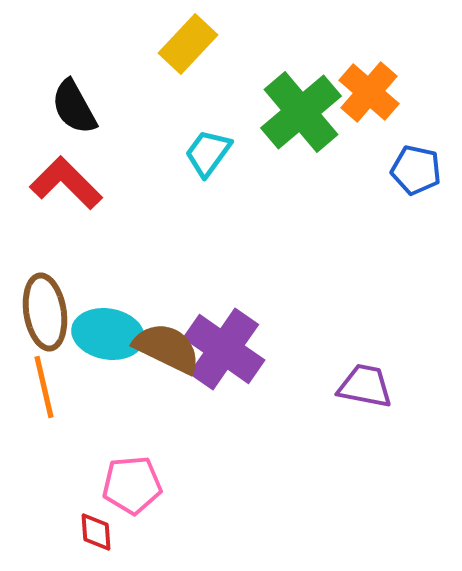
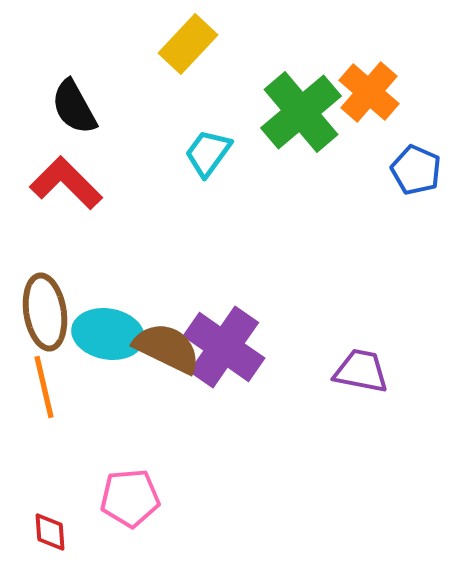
blue pentagon: rotated 12 degrees clockwise
purple cross: moved 2 px up
purple trapezoid: moved 4 px left, 15 px up
pink pentagon: moved 2 px left, 13 px down
red diamond: moved 46 px left
